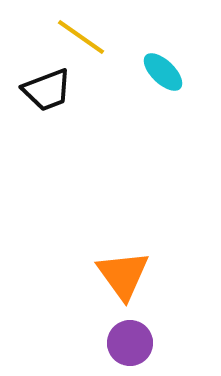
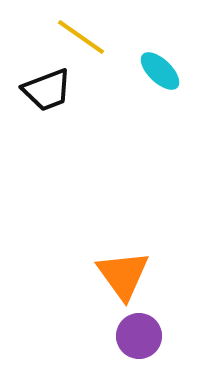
cyan ellipse: moved 3 px left, 1 px up
purple circle: moved 9 px right, 7 px up
